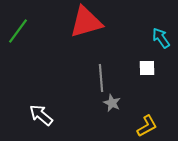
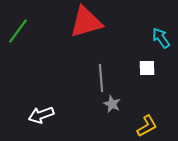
gray star: moved 1 px down
white arrow: rotated 60 degrees counterclockwise
